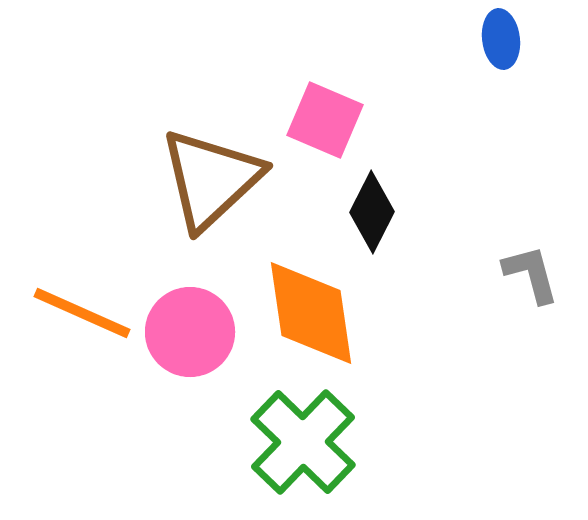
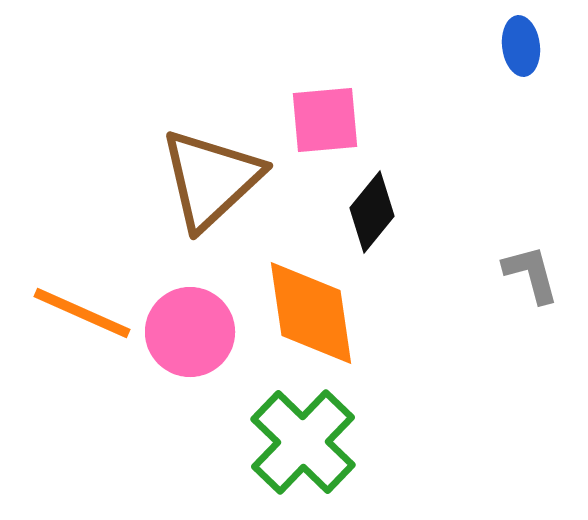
blue ellipse: moved 20 px right, 7 px down
pink square: rotated 28 degrees counterclockwise
black diamond: rotated 12 degrees clockwise
